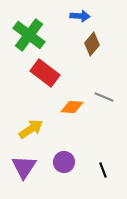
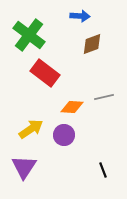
brown diamond: rotated 30 degrees clockwise
gray line: rotated 36 degrees counterclockwise
purple circle: moved 27 px up
